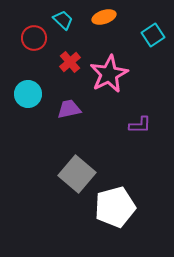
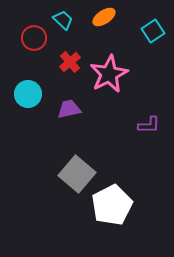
orange ellipse: rotated 15 degrees counterclockwise
cyan square: moved 4 px up
purple L-shape: moved 9 px right
white pentagon: moved 3 px left, 2 px up; rotated 12 degrees counterclockwise
